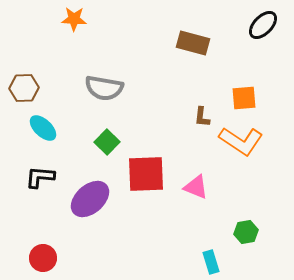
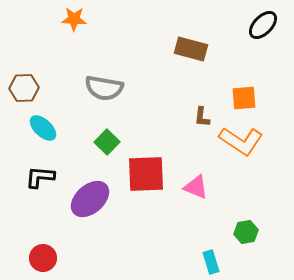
brown rectangle: moved 2 px left, 6 px down
